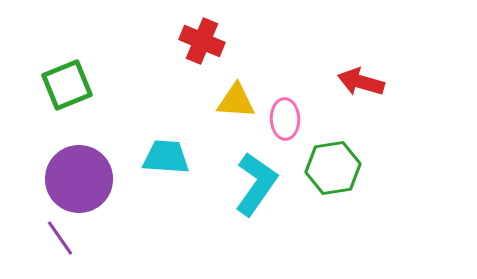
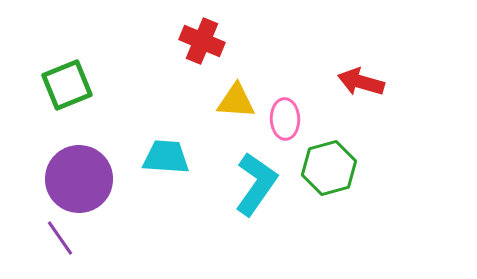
green hexagon: moved 4 px left; rotated 6 degrees counterclockwise
